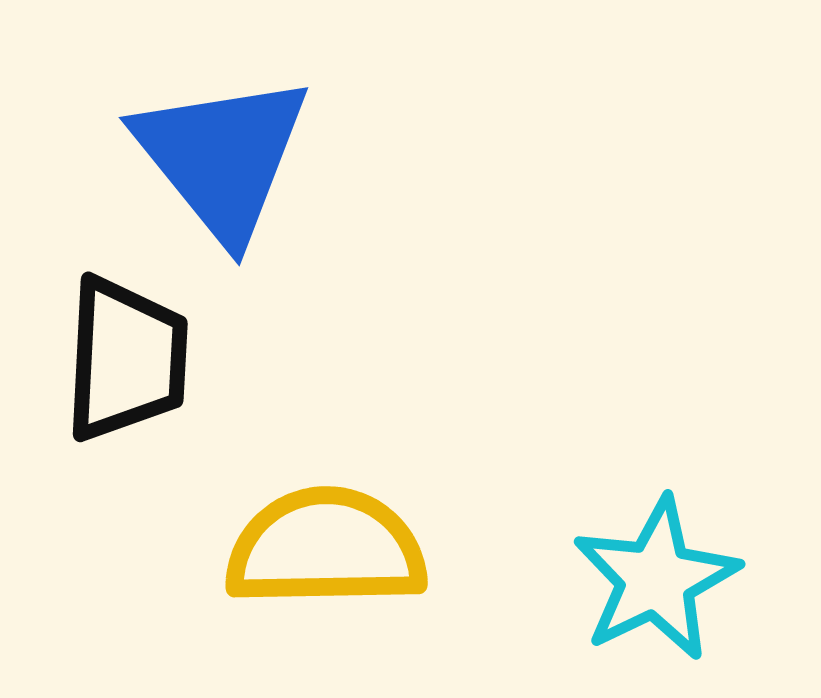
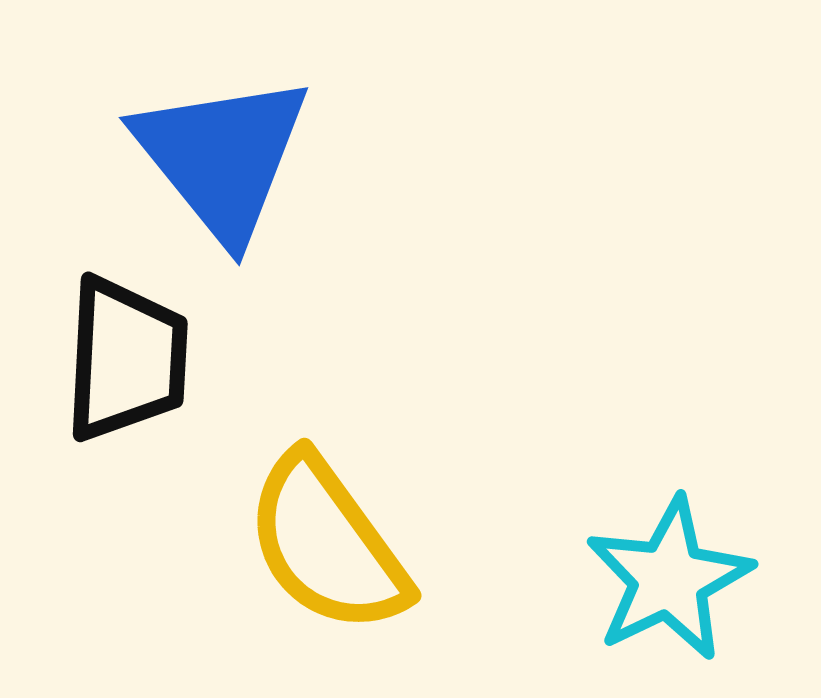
yellow semicircle: moved 1 px right, 4 px up; rotated 125 degrees counterclockwise
cyan star: moved 13 px right
